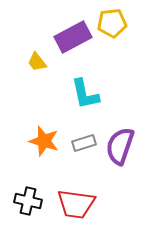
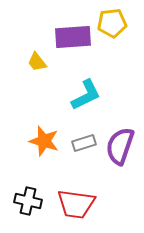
purple rectangle: rotated 24 degrees clockwise
cyan L-shape: moved 1 px right, 1 px down; rotated 104 degrees counterclockwise
